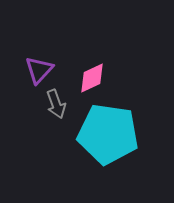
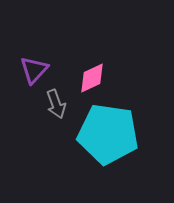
purple triangle: moved 5 px left
